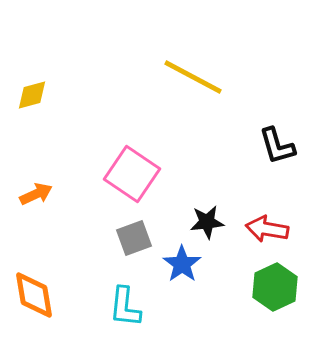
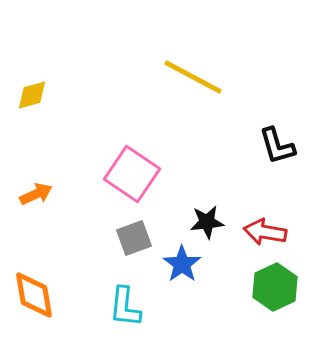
red arrow: moved 2 px left, 3 px down
